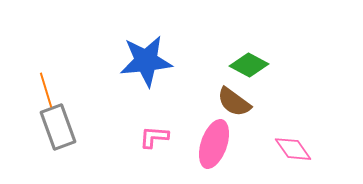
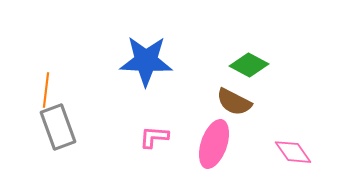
blue star: rotated 8 degrees clockwise
orange line: rotated 24 degrees clockwise
brown semicircle: rotated 9 degrees counterclockwise
pink diamond: moved 3 px down
